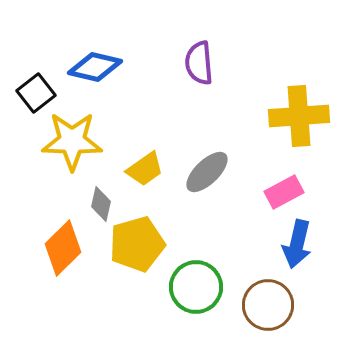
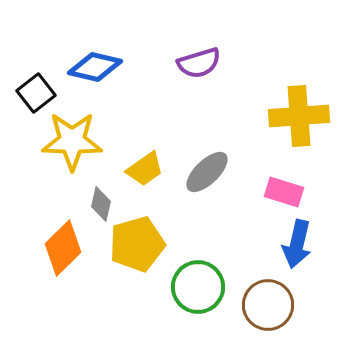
purple semicircle: rotated 102 degrees counterclockwise
pink rectangle: rotated 45 degrees clockwise
green circle: moved 2 px right
